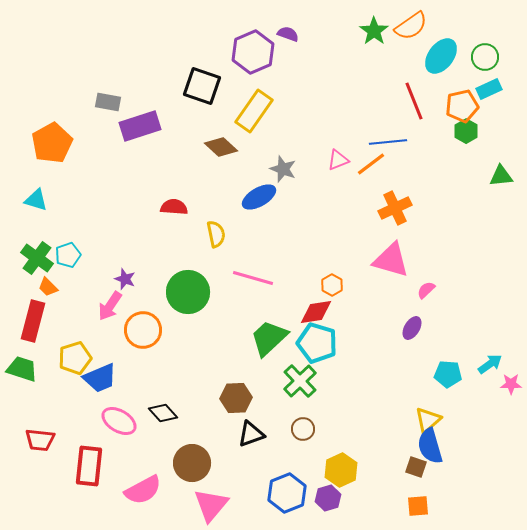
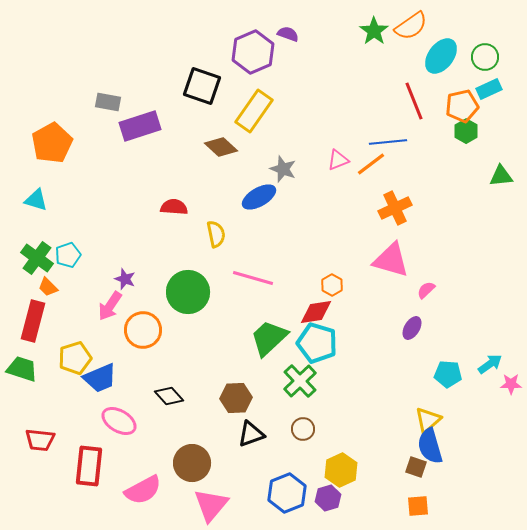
black diamond at (163, 413): moved 6 px right, 17 px up
